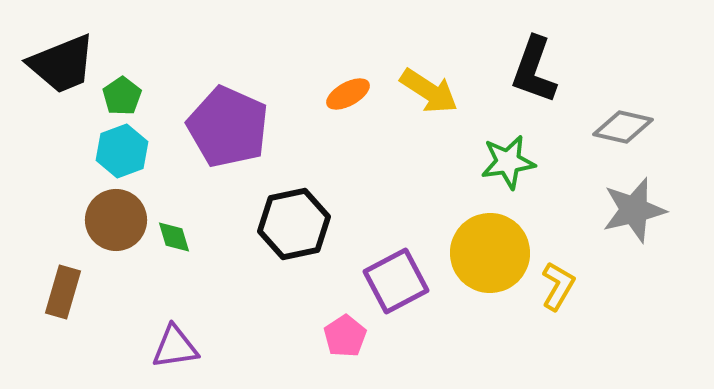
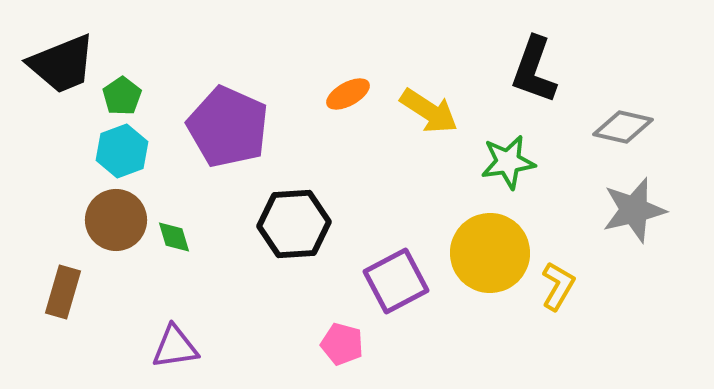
yellow arrow: moved 20 px down
black hexagon: rotated 8 degrees clockwise
pink pentagon: moved 3 px left, 8 px down; rotated 24 degrees counterclockwise
